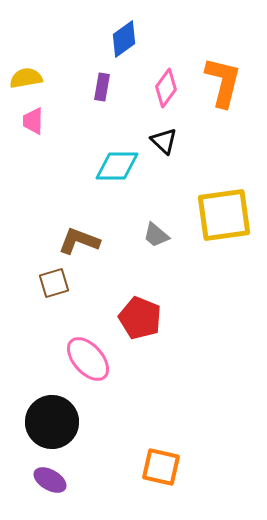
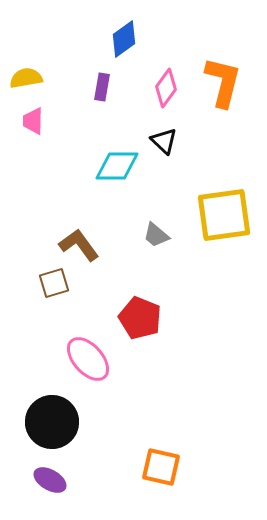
brown L-shape: moved 4 px down; rotated 33 degrees clockwise
